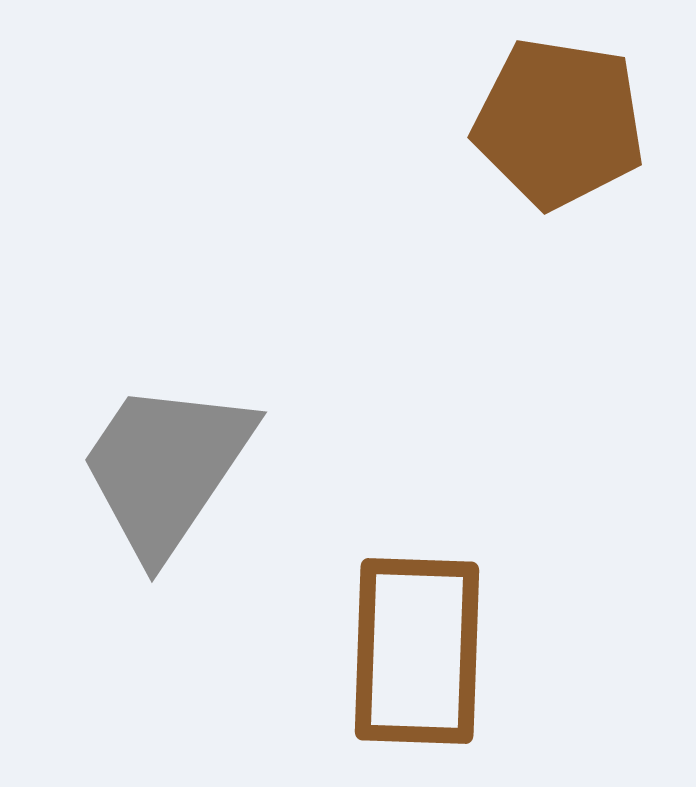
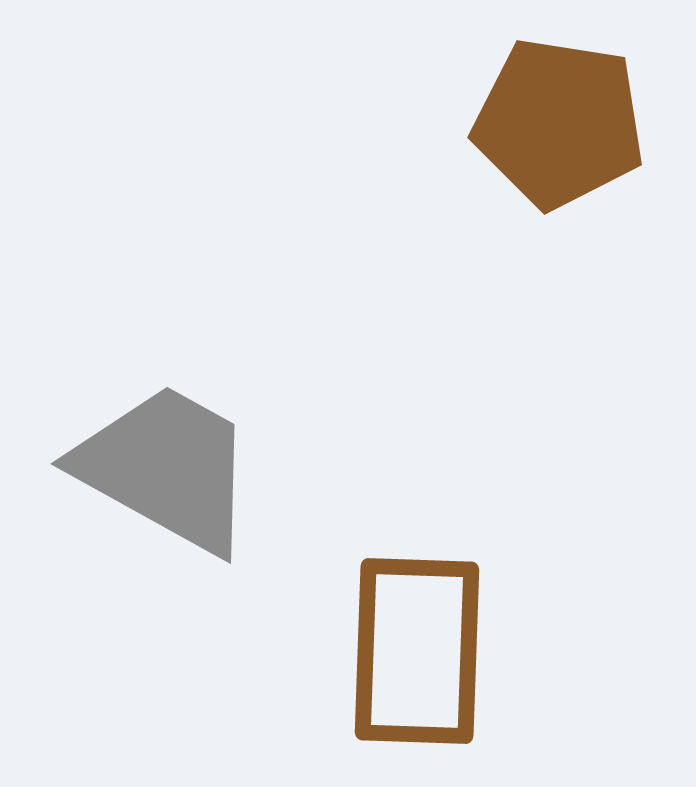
gray trapezoid: rotated 85 degrees clockwise
